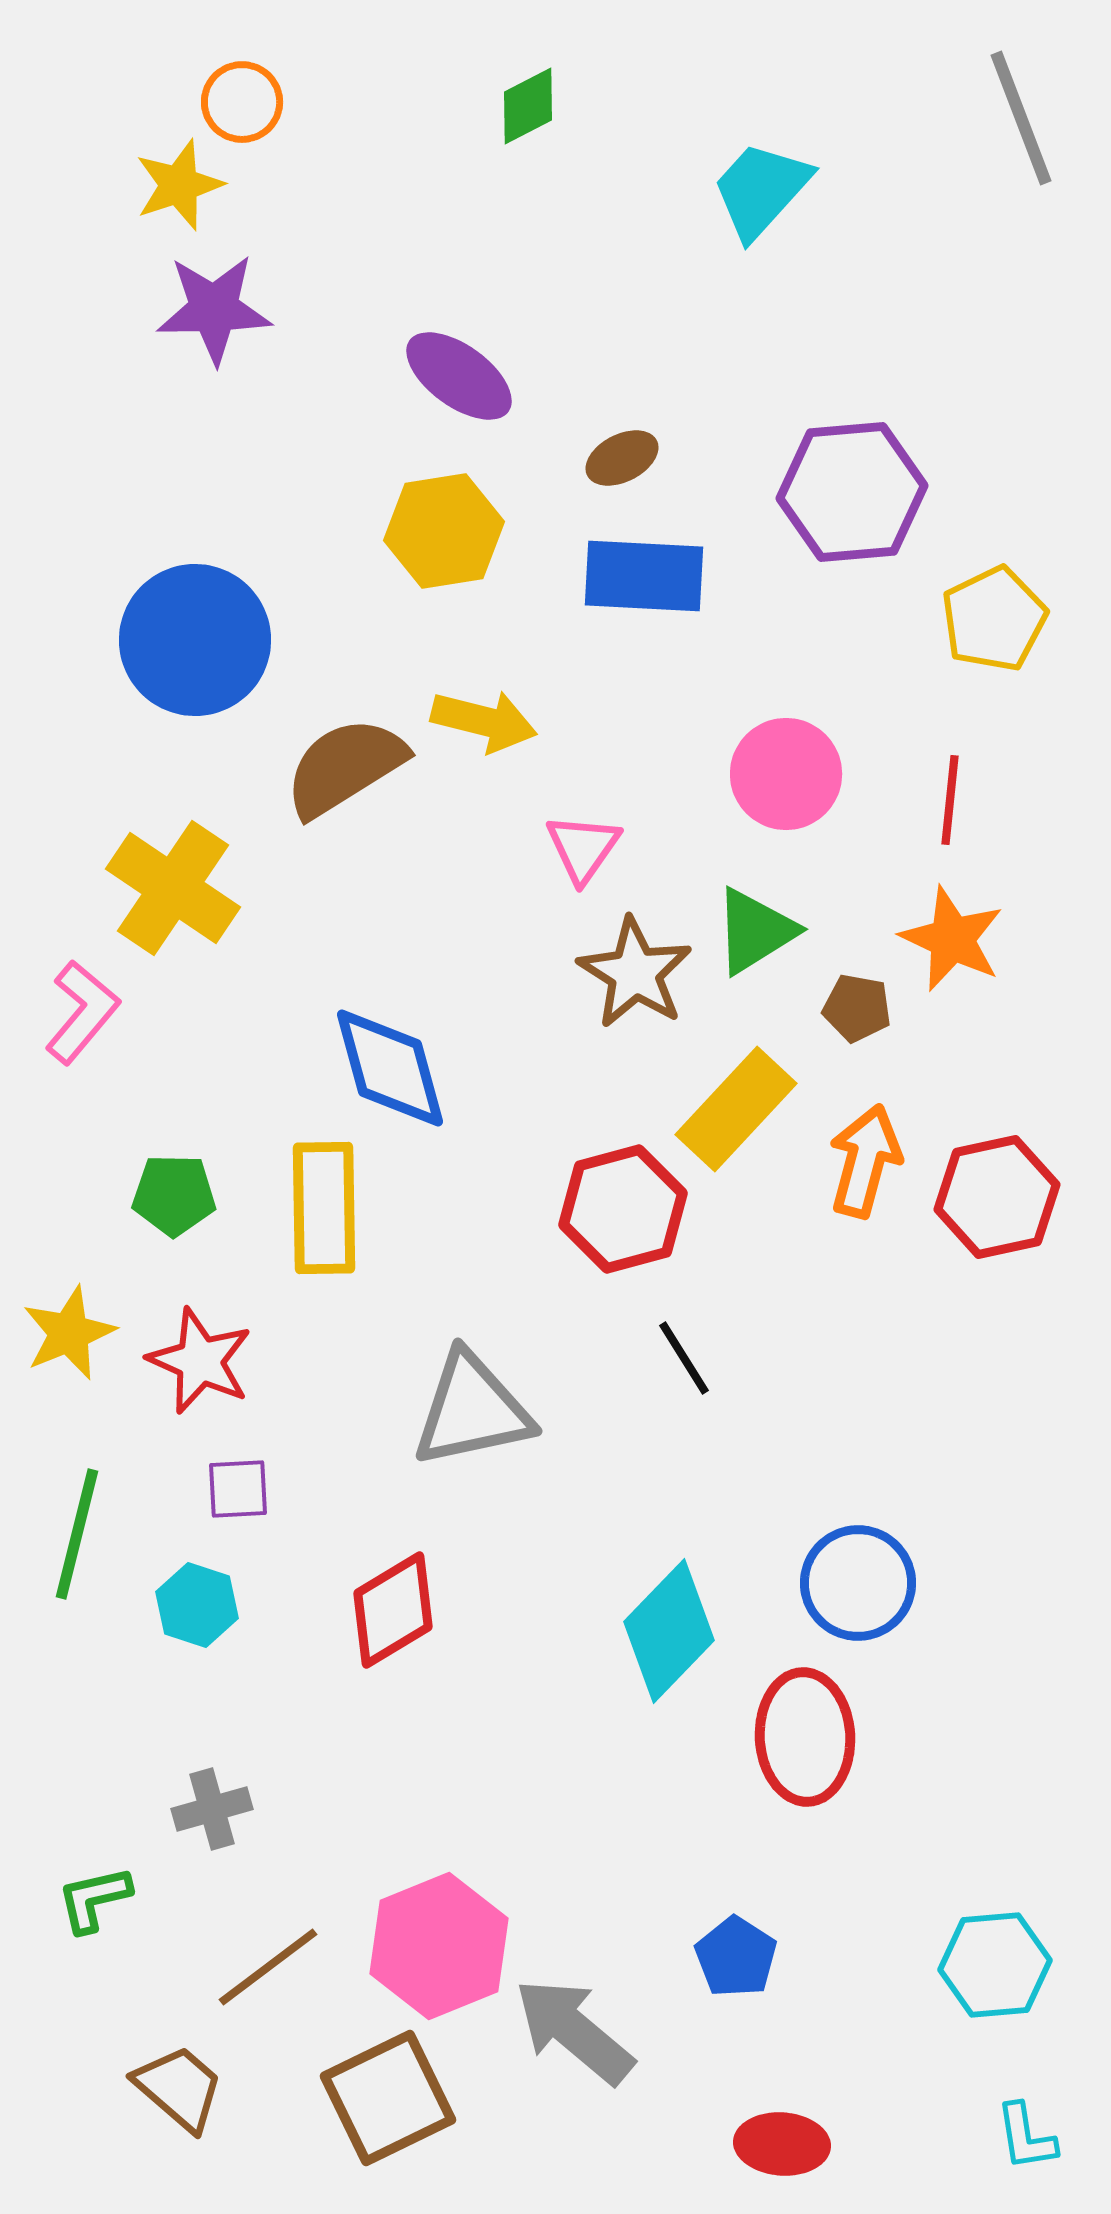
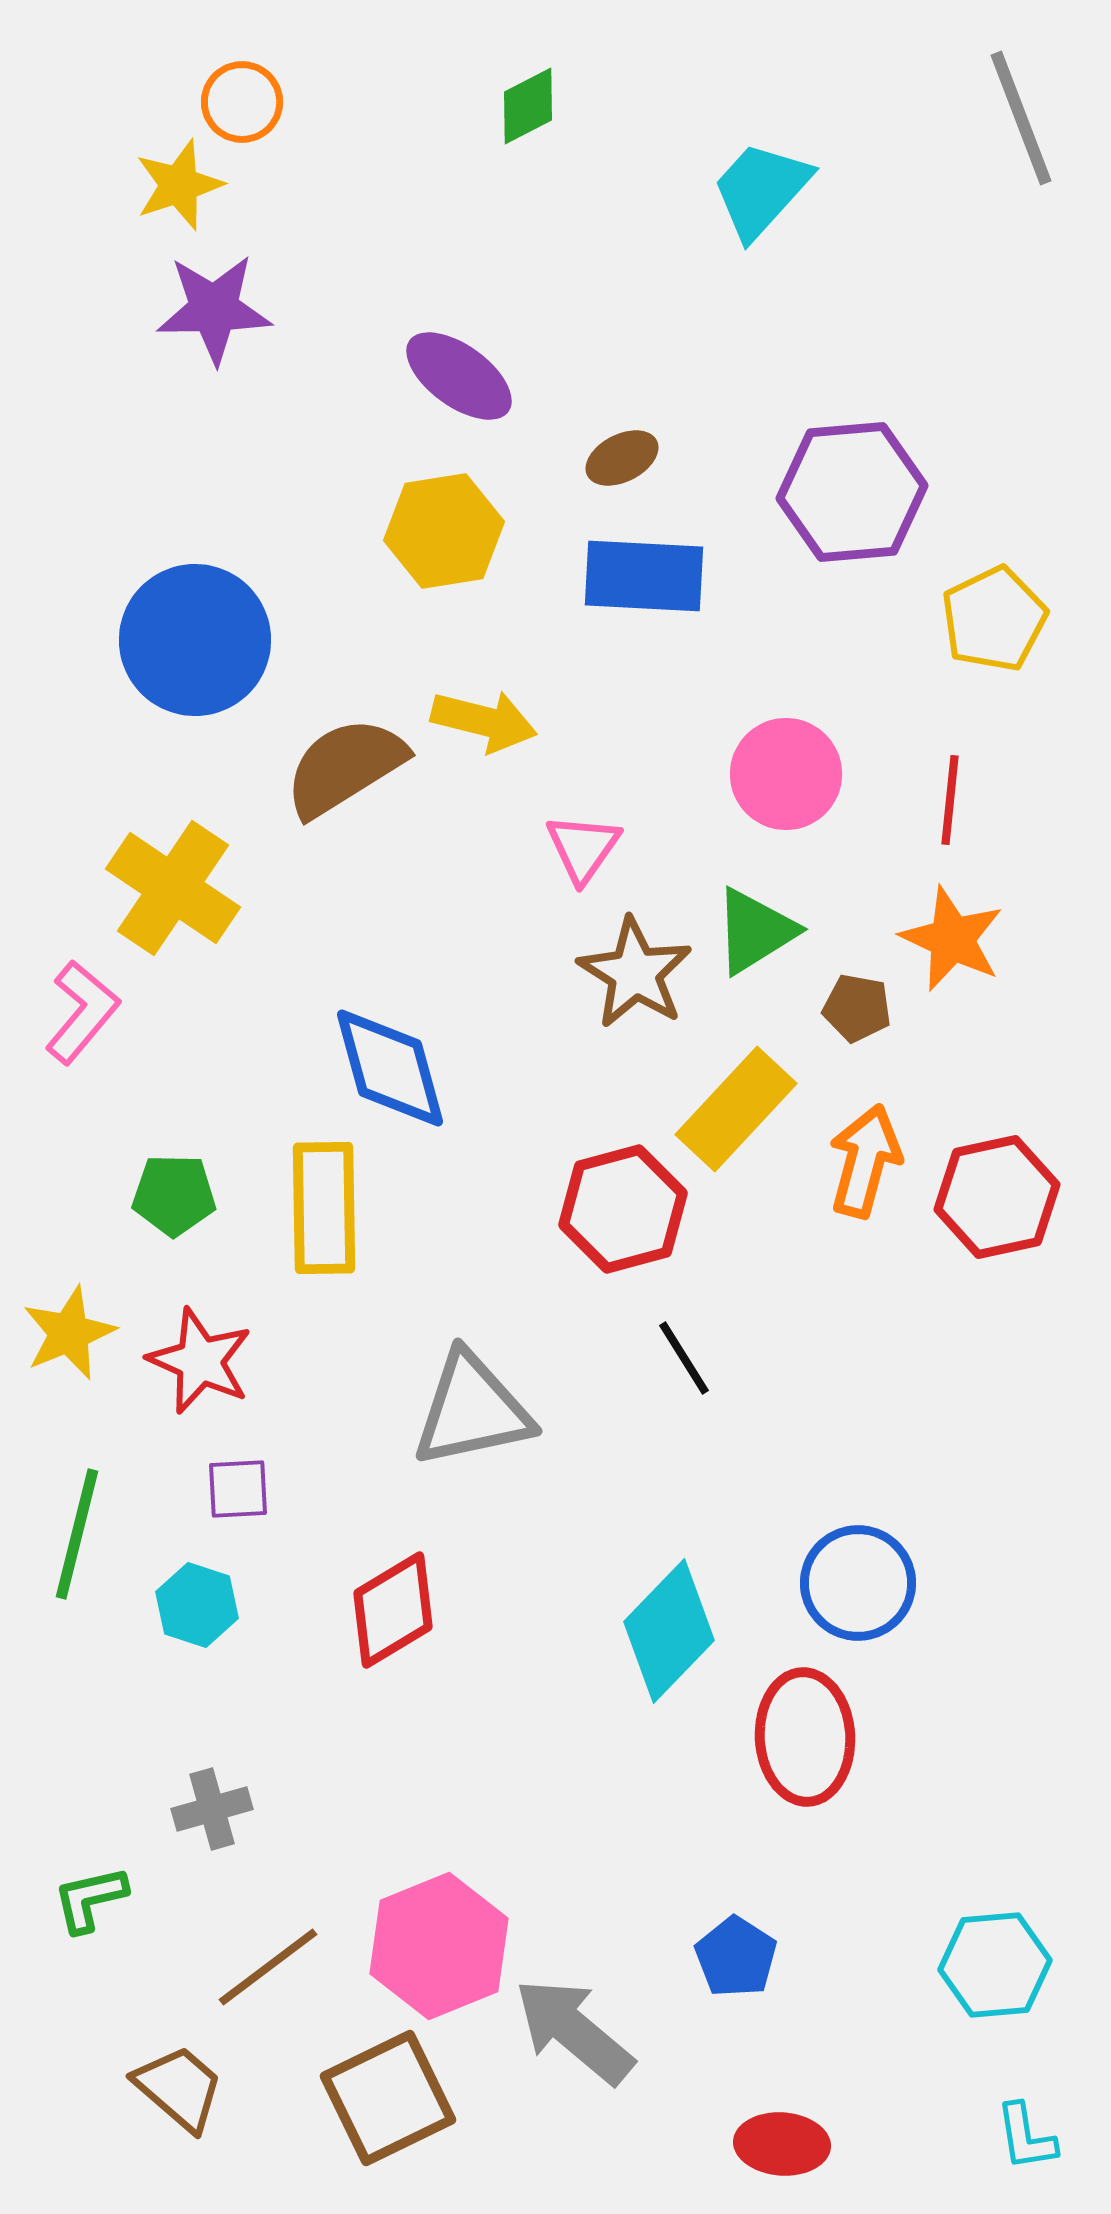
green L-shape at (94, 1899): moved 4 px left
